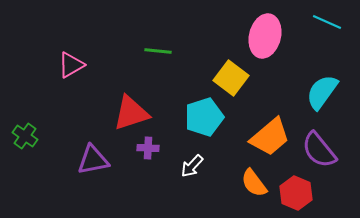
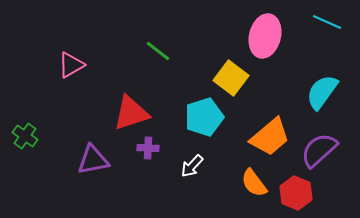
green line: rotated 32 degrees clockwise
purple semicircle: rotated 87 degrees clockwise
